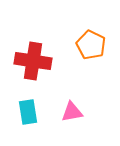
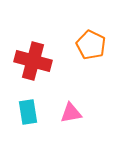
red cross: rotated 6 degrees clockwise
pink triangle: moved 1 px left, 1 px down
